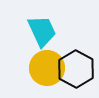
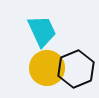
black hexagon: rotated 9 degrees clockwise
